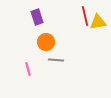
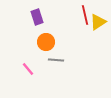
red line: moved 1 px up
yellow triangle: rotated 24 degrees counterclockwise
pink line: rotated 24 degrees counterclockwise
